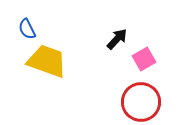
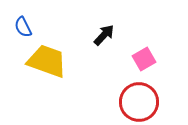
blue semicircle: moved 4 px left, 2 px up
black arrow: moved 13 px left, 4 px up
red circle: moved 2 px left
